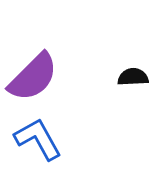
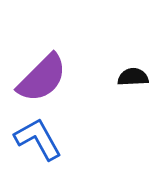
purple semicircle: moved 9 px right, 1 px down
